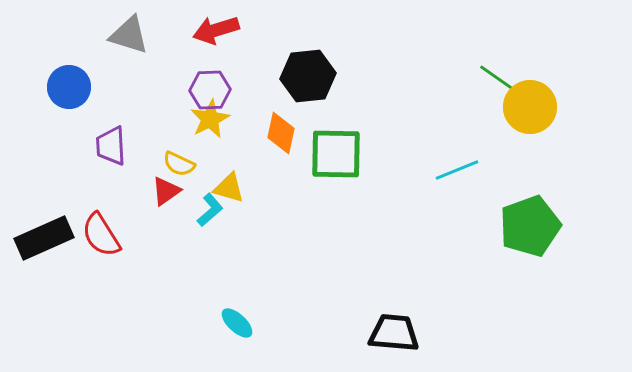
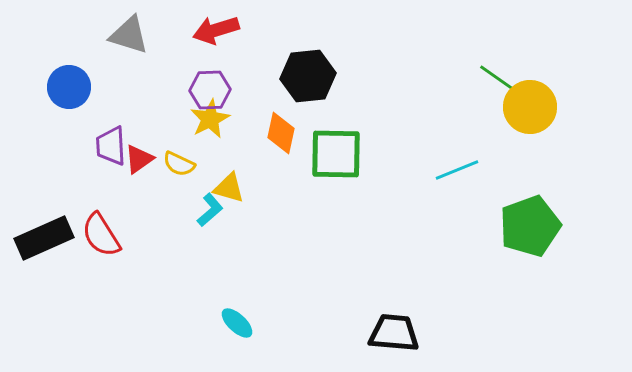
red triangle: moved 27 px left, 32 px up
